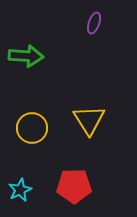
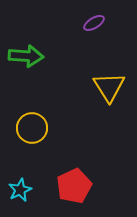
purple ellipse: rotated 40 degrees clockwise
yellow triangle: moved 20 px right, 33 px up
red pentagon: rotated 24 degrees counterclockwise
